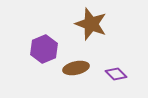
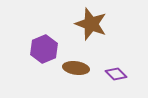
brown ellipse: rotated 20 degrees clockwise
